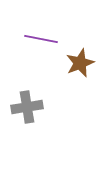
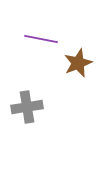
brown star: moved 2 px left
